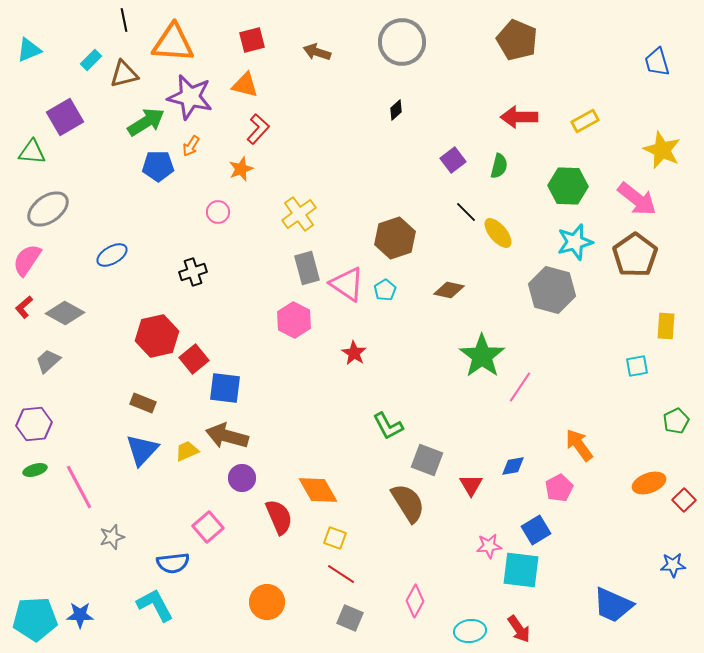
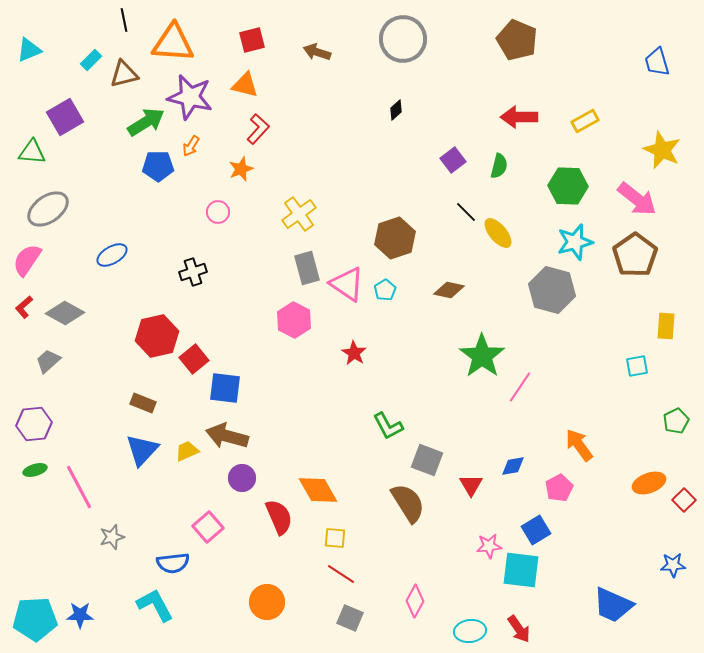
gray circle at (402, 42): moved 1 px right, 3 px up
yellow square at (335, 538): rotated 15 degrees counterclockwise
